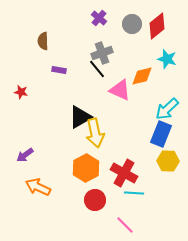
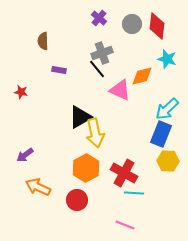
red diamond: rotated 44 degrees counterclockwise
red circle: moved 18 px left
pink line: rotated 24 degrees counterclockwise
